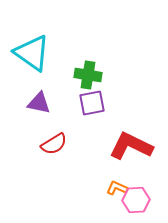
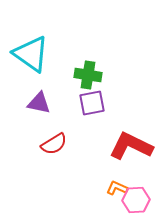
cyan triangle: moved 1 px left, 1 px down
